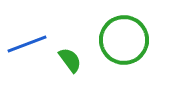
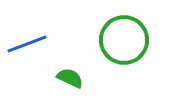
green semicircle: moved 18 px down; rotated 28 degrees counterclockwise
